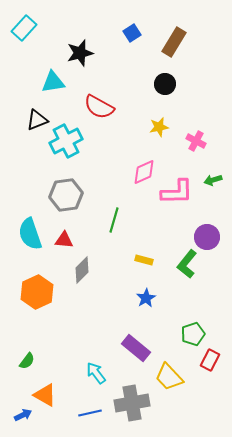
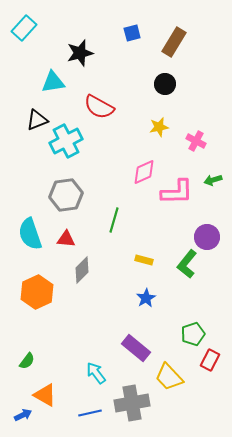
blue square: rotated 18 degrees clockwise
red triangle: moved 2 px right, 1 px up
